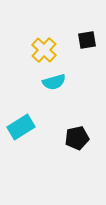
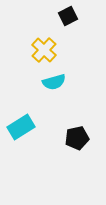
black square: moved 19 px left, 24 px up; rotated 18 degrees counterclockwise
